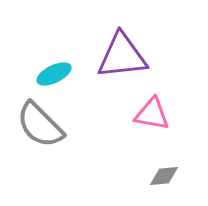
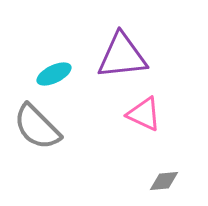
pink triangle: moved 8 px left; rotated 15 degrees clockwise
gray semicircle: moved 3 px left, 2 px down
gray diamond: moved 5 px down
